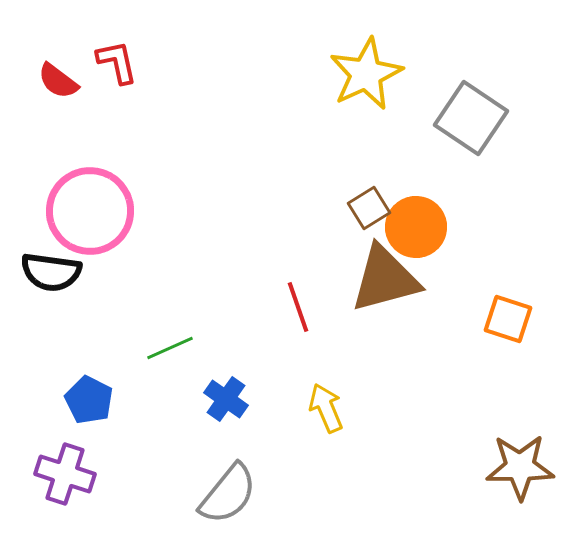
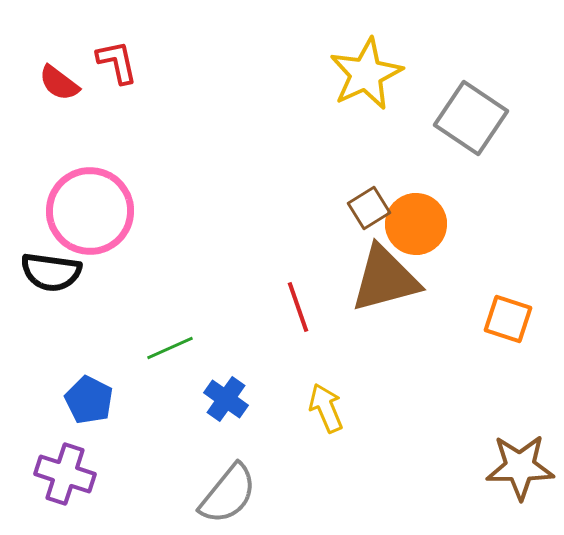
red semicircle: moved 1 px right, 2 px down
orange circle: moved 3 px up
